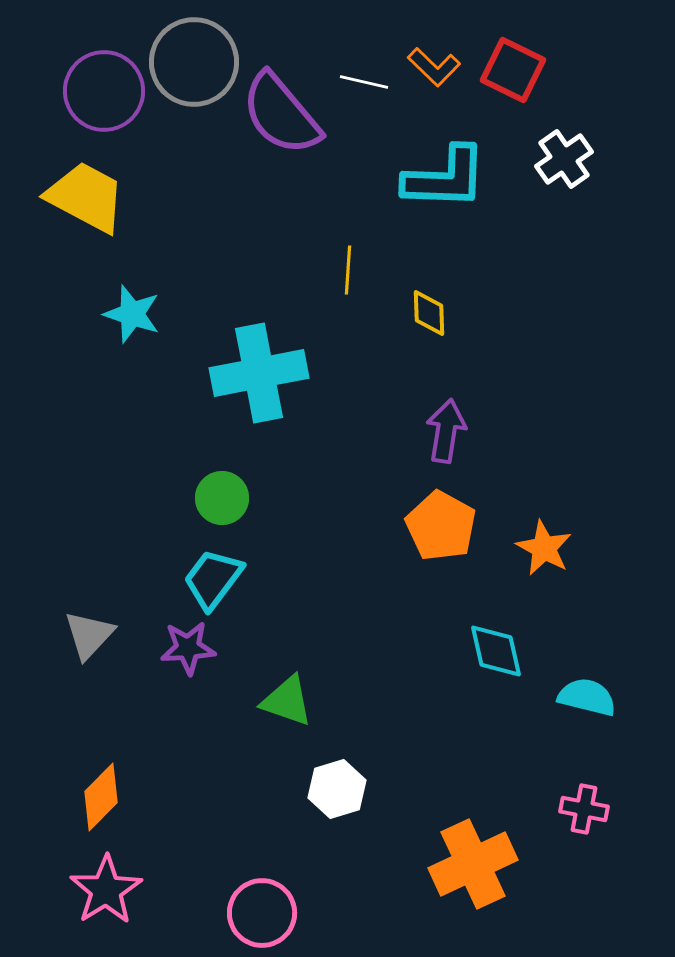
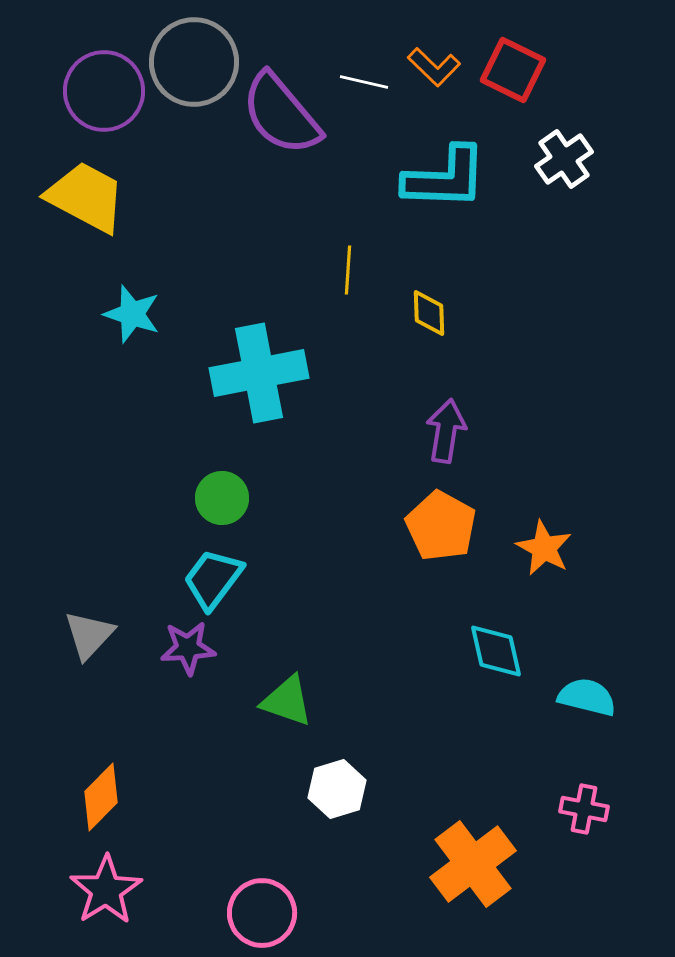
orange cross: rotated 12 degrees counterclockwise
